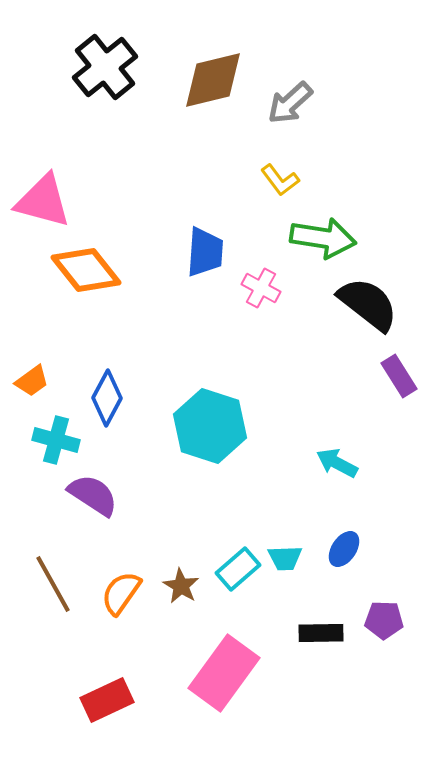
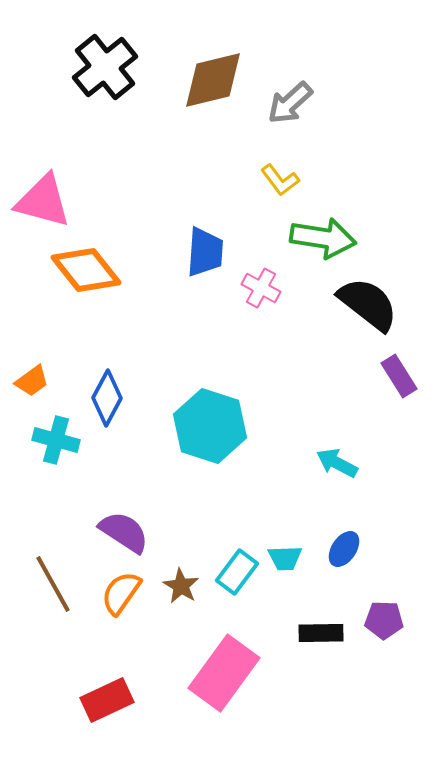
purple semicircle: moved 31 px right, 37 px down
cyan rectangle: moved 1 px left, 3 px down; rotated 12 degrees counterclockwise
